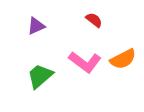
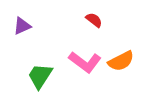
purple triangle: moved 14 px left
orange semicircle: moved 2 px left, 2 px down
green trapezoid: rotated 16 degrees counterclockwise
